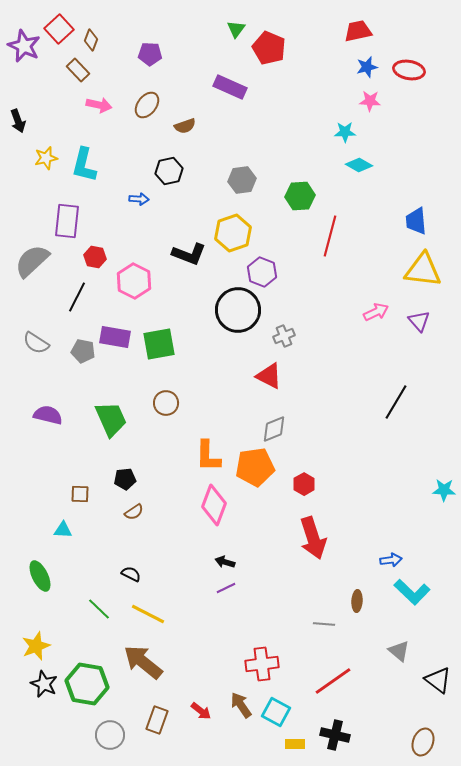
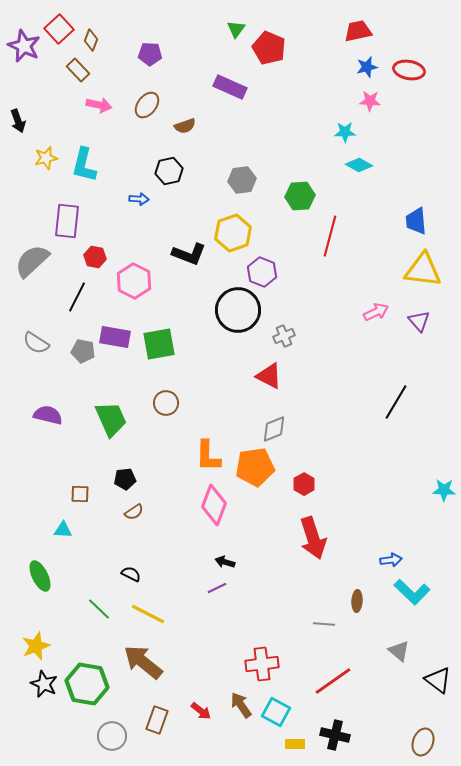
purple line at (226, 588): moved 9 px left
gray circle at (110, 735): moved 2 px right, 1 px down
